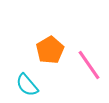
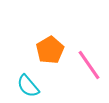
cyan semicircle: moved 1 px right, 1 px down
